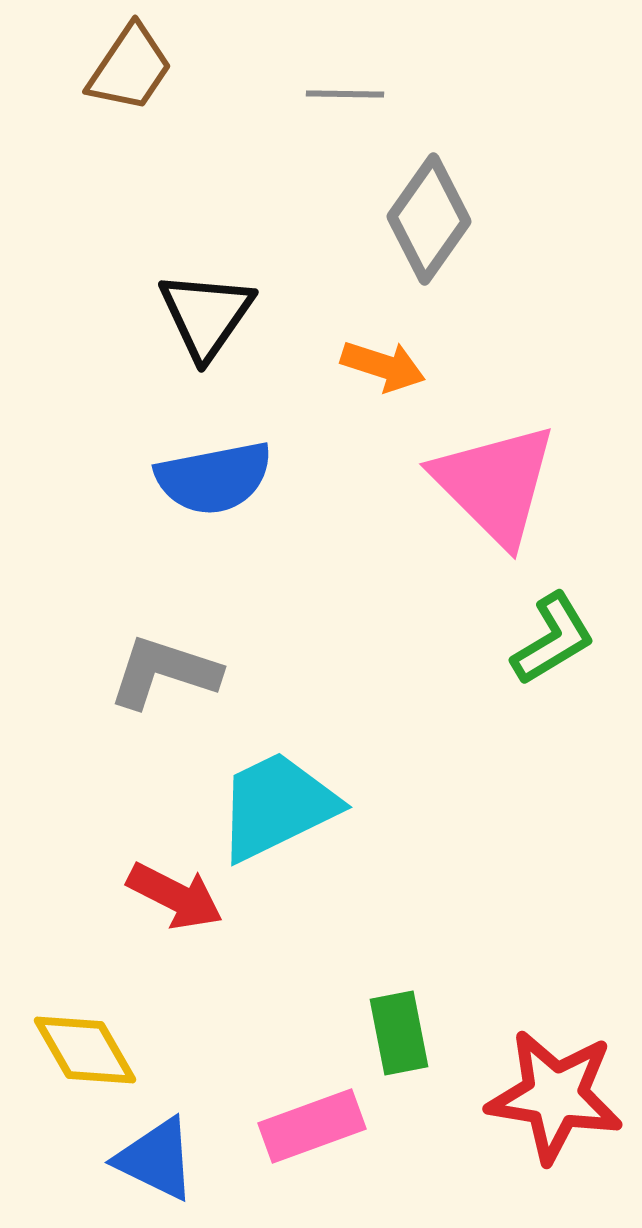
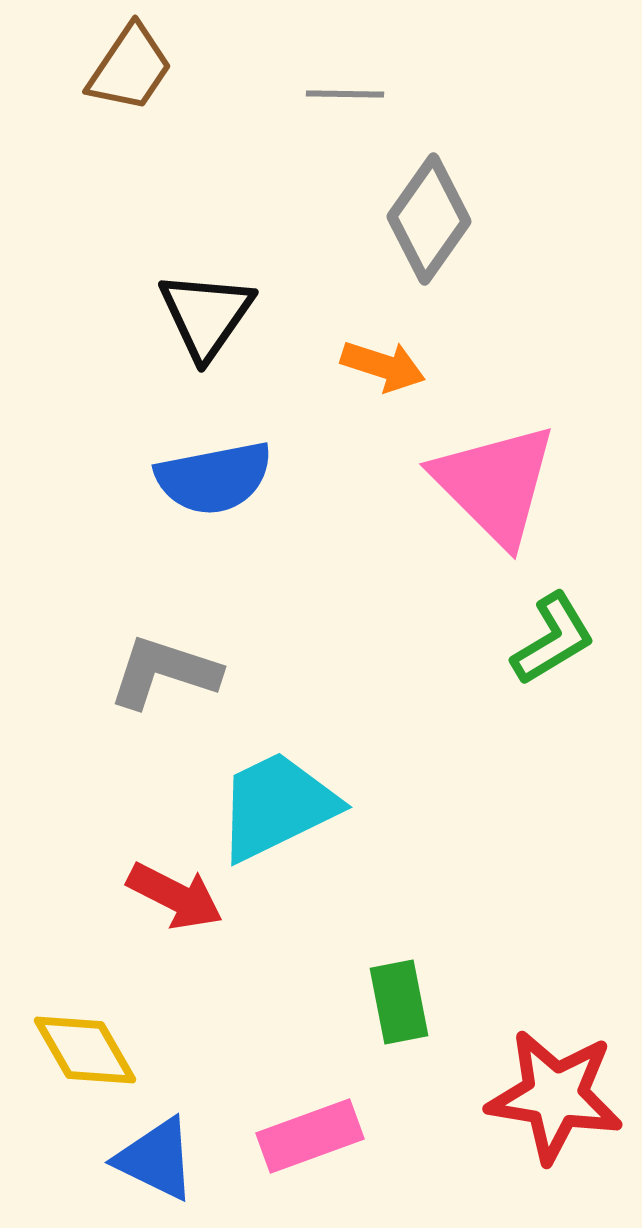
green rectangle: moved 31 px up
pink rectangle: moved 2 px left, 10 px down
